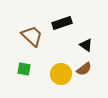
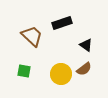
green square: moved 2 px down
